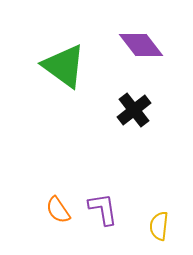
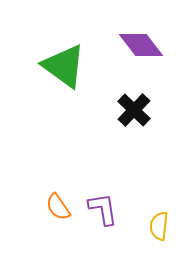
black cross: rotated 8 degrees counterclockwise
orange semicircle: moved 3 px up
